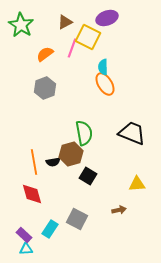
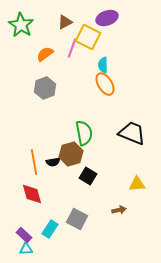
cyan semicircle: moved 2 px up
